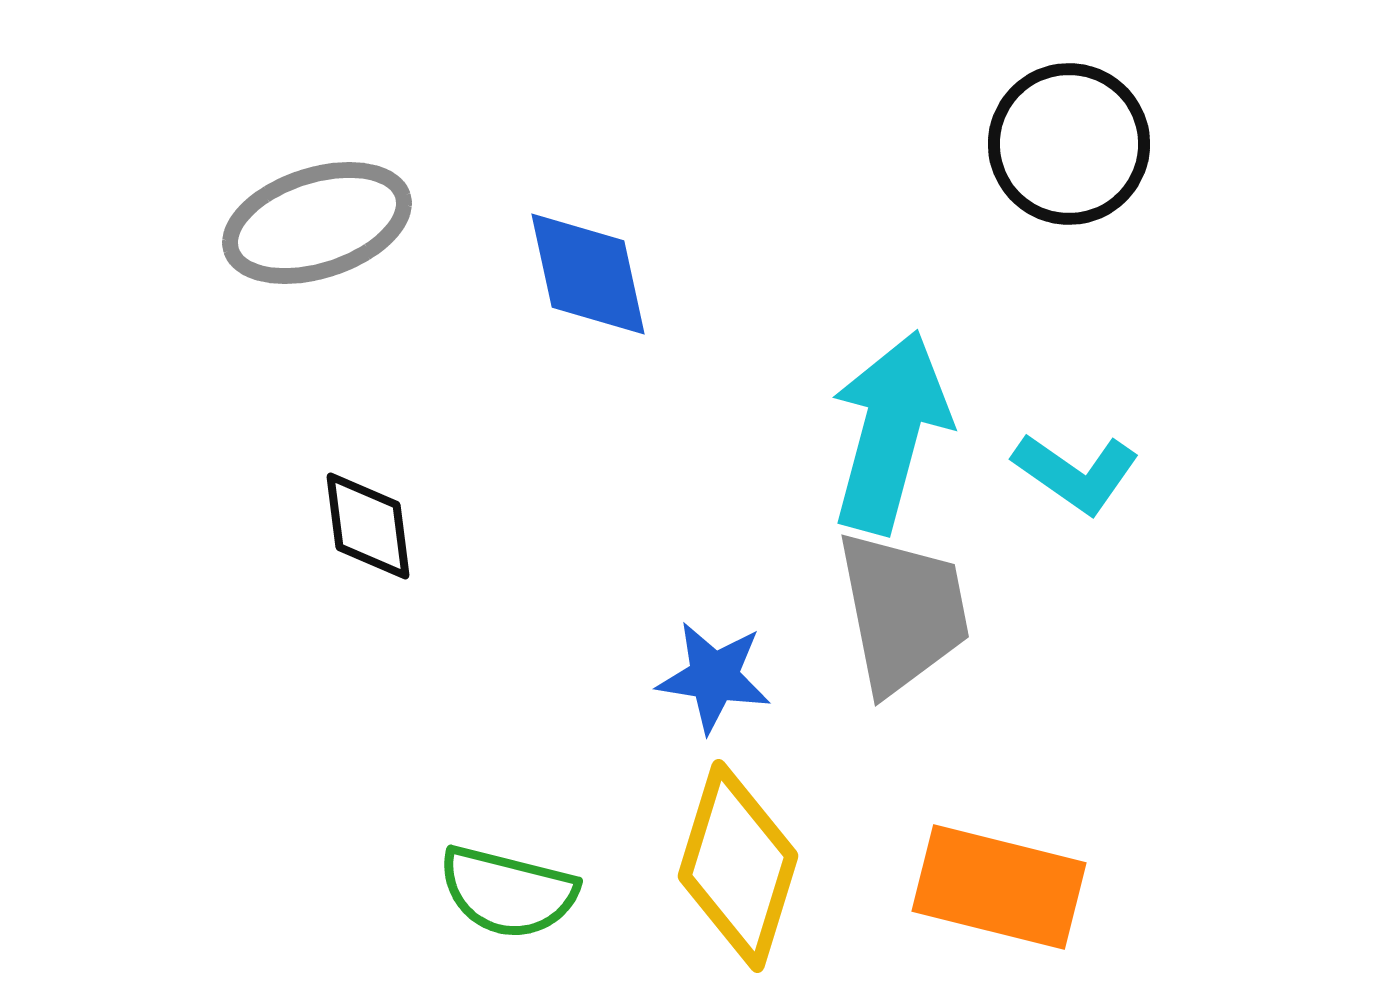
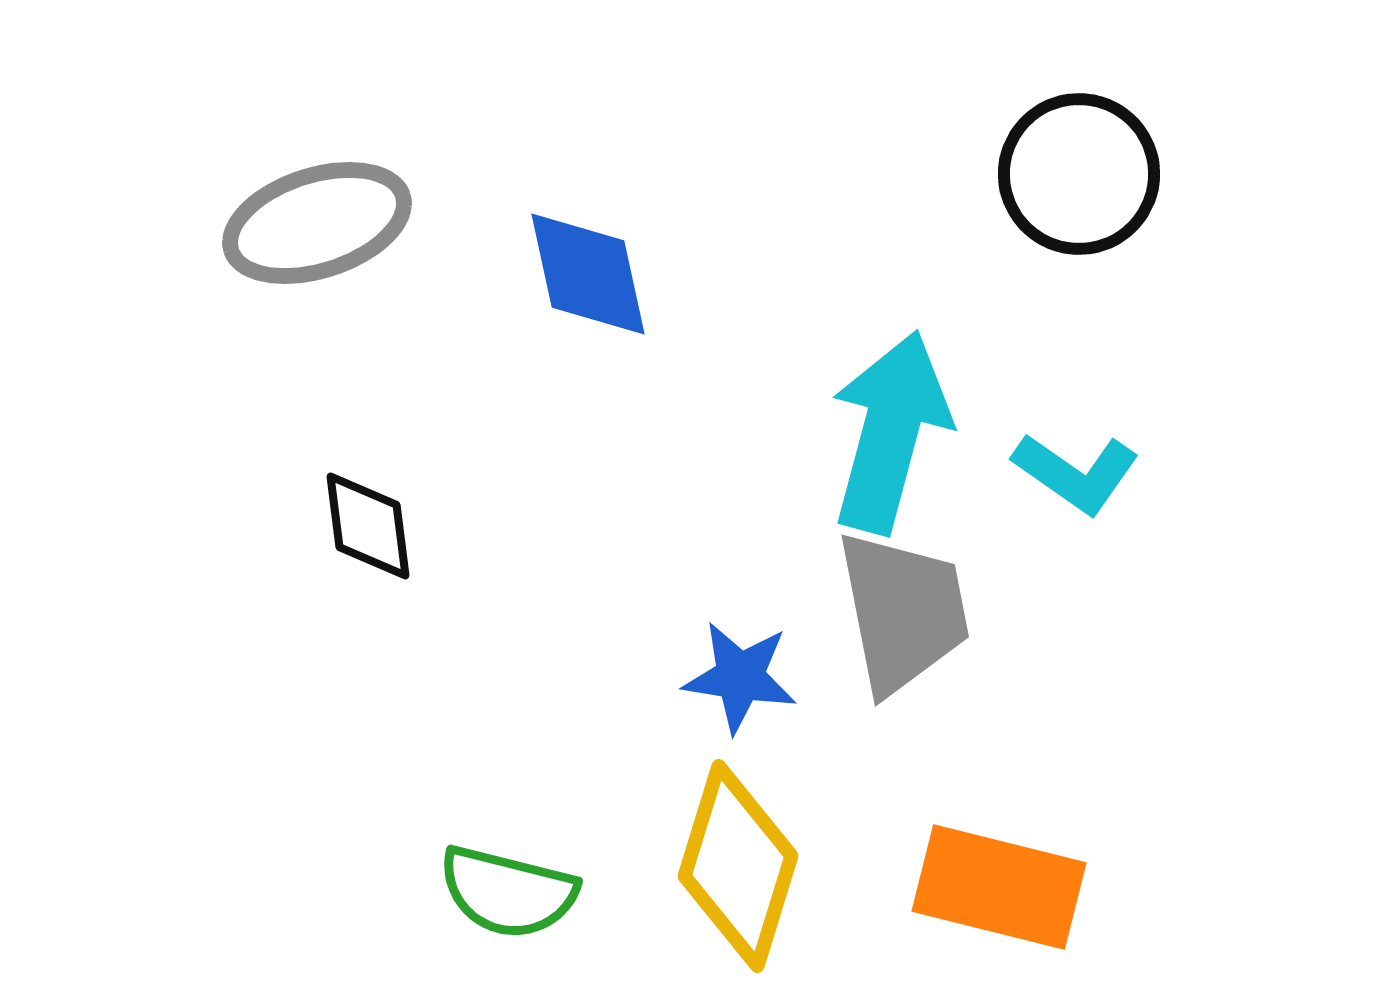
black circle: moved 10 px right, 30 px down
blue star: moved 26 px right
